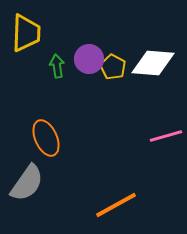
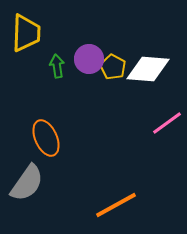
white diamond: moved 5 px left, 6 px down
pink line: moved 1 px right, 13 px up; rotated 20 degrees counterclockwise
